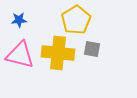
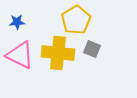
blue star: moved 2 px left, 2 px down
gray square: rotated 12 degrees clockwise
pink triangle: rotated 12 degrees clockwise
